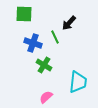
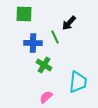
blue cross: rotated 18 degrees counterclockwise
